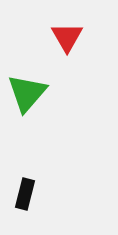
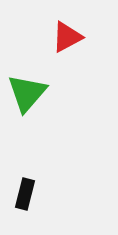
red triangle: rotated 32 degrees clockwise
